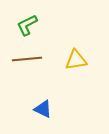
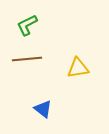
yellow triangle: moved 2 px right, 8 px down
blue triangle: rotated 12 degrees clockwise
